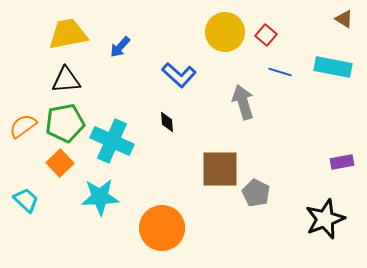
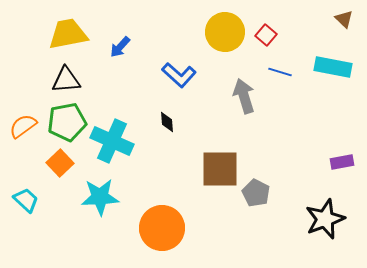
brown triangle: rotated 12 degrees clockwise
gray arrow: moved 1 px right, 6 px up
green pentagon: moved 2 px right, 1 px up
